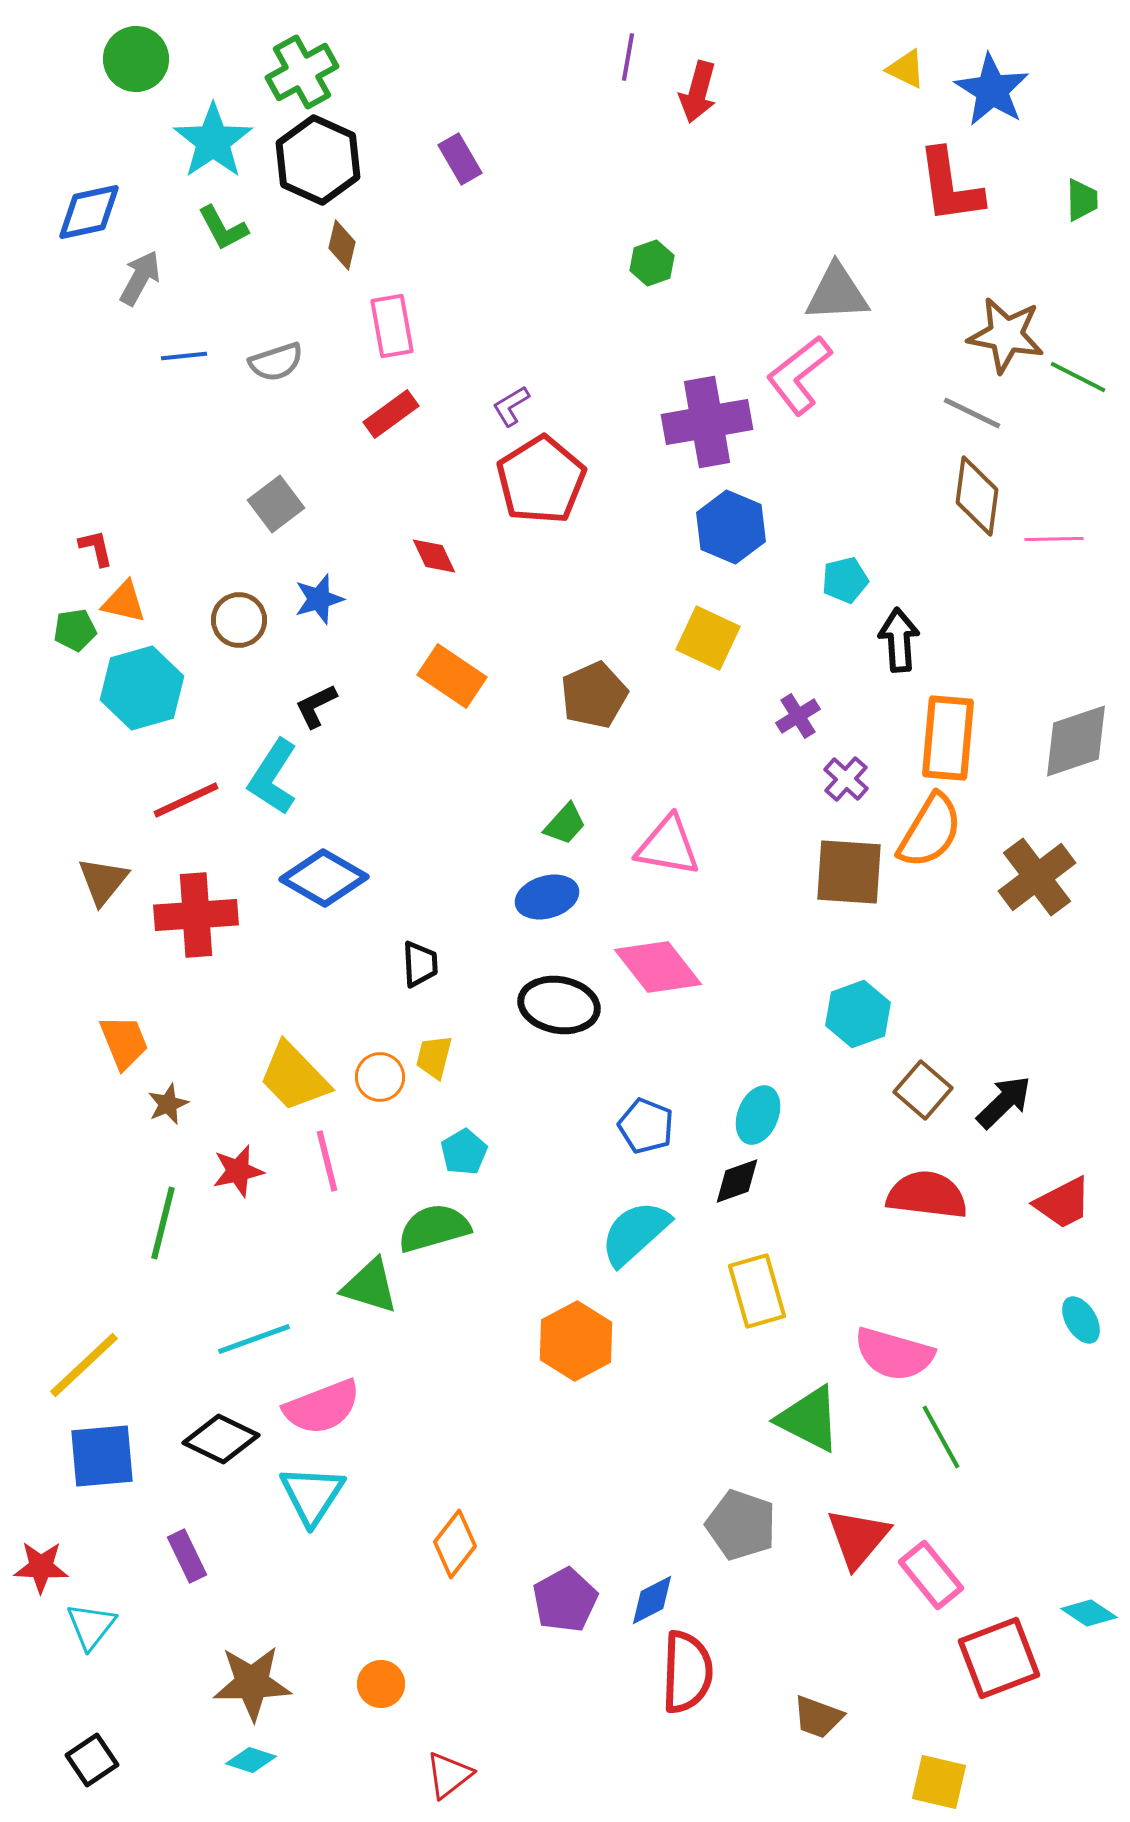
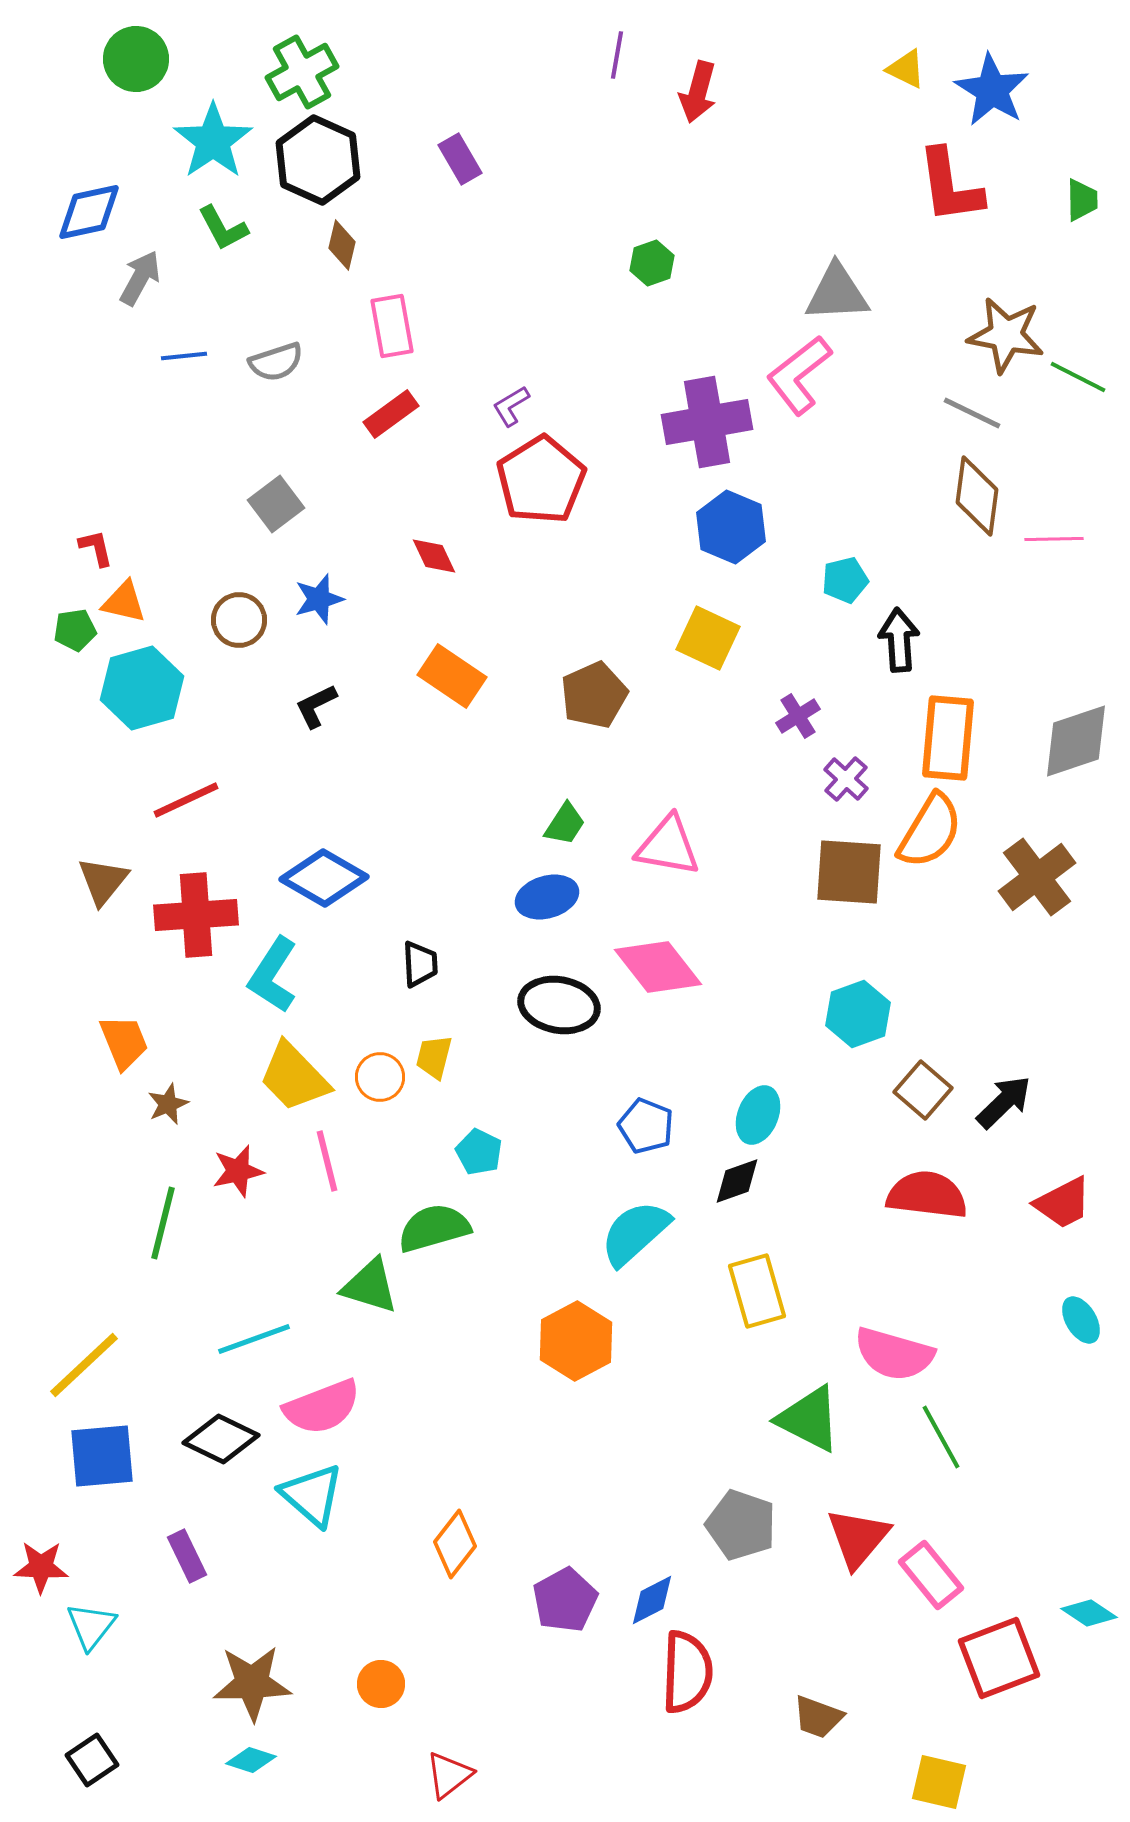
purple line at (628, 57): moved 11 px left, 2 px up
cyan L-shape at (273, 777): moved 198 px down
green trapezoid at (565, 824): rotated 9 degrees counterclockwise
cyan pentagon at (464, 1152): moved 15 px right; rotated 15 degrees counterclockwise
cyan triangle at (312, 1495): rotated 22 degrees counterclockwise
